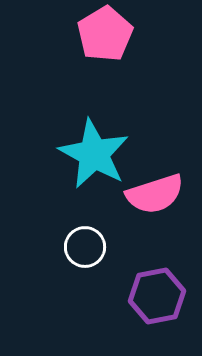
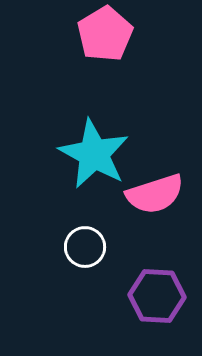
purple hexagon: rotated 14 degrees clockwise
